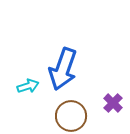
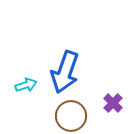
blue arrow: moved 2 px right, 3 px down
cyan arrow: moved 2 px left, 1 px up
